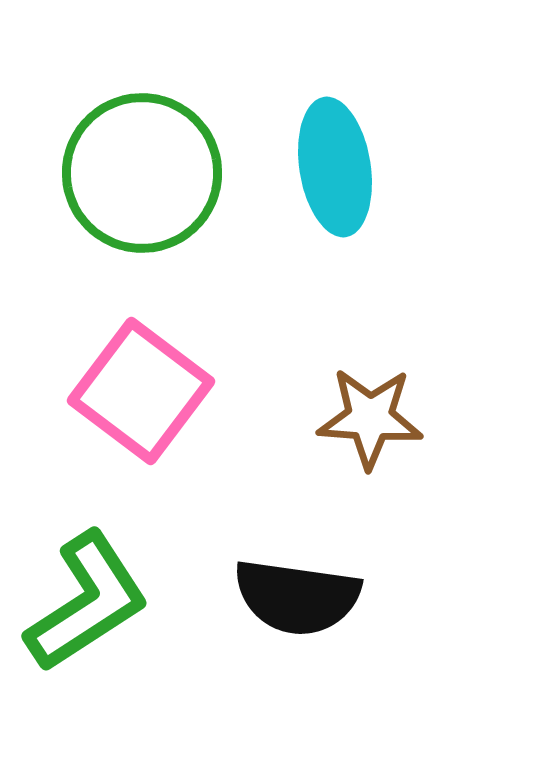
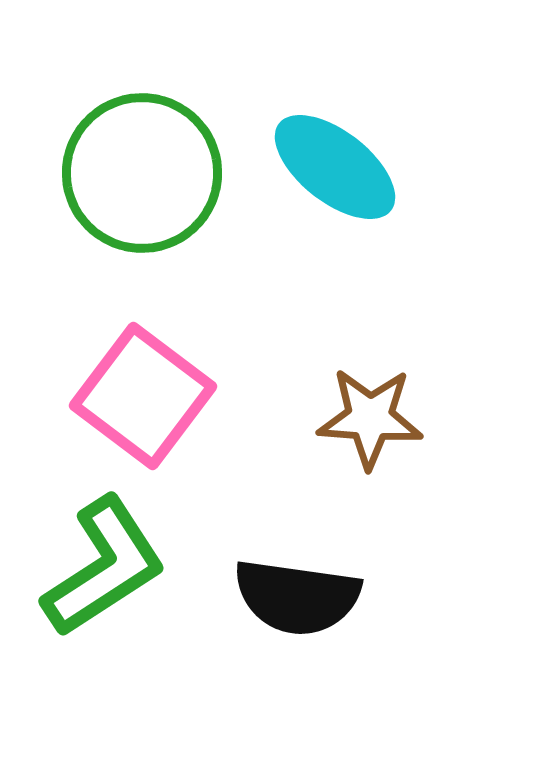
cyan ellipse: rotated 43 degrees counterclockwise
pink square: moved 2 px right, 5 px down
green L-shape: moved 17 px right, 35 px up
